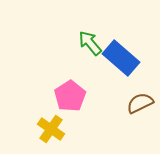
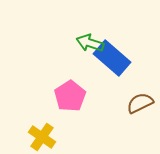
green arrow: rotated 32 degrees counterclockwise
blue rectangle: moved 9 px left
yellow cross: moved 9 px left, 8 px down
